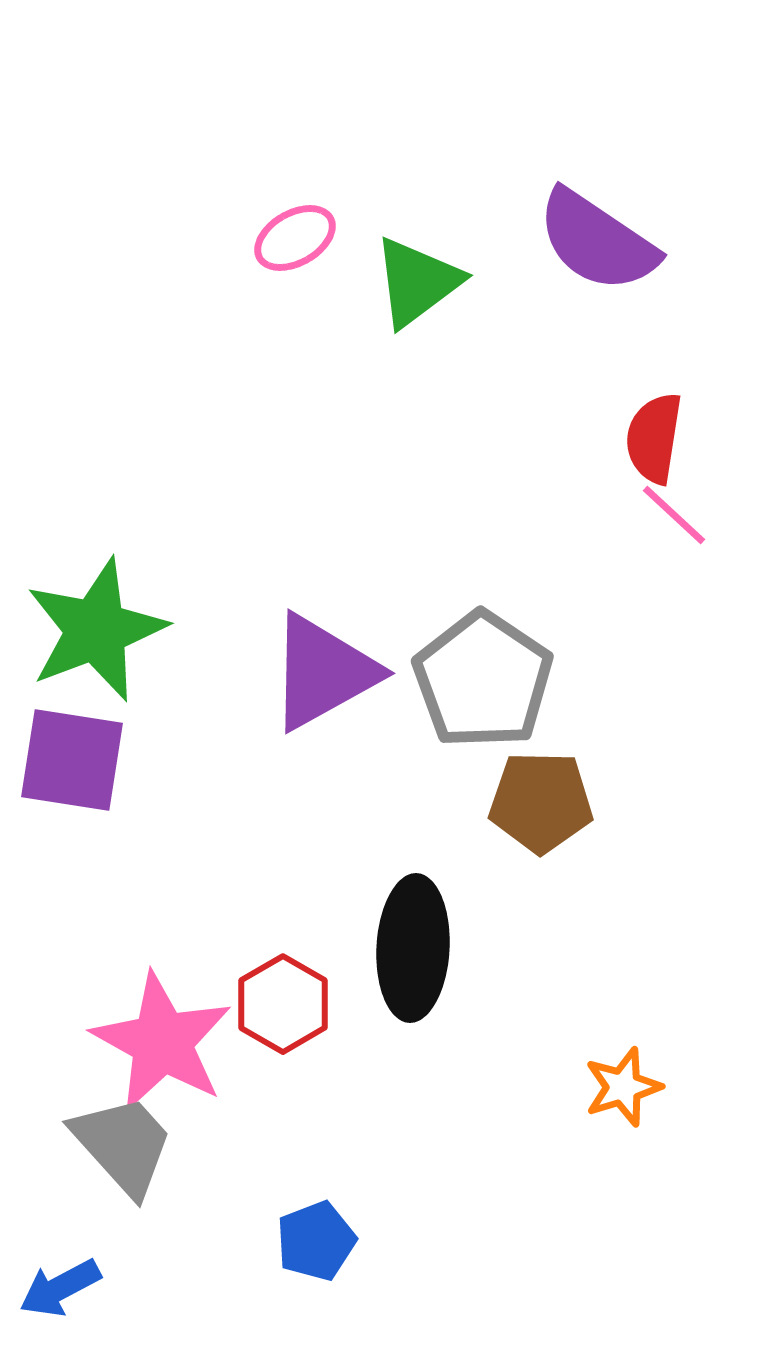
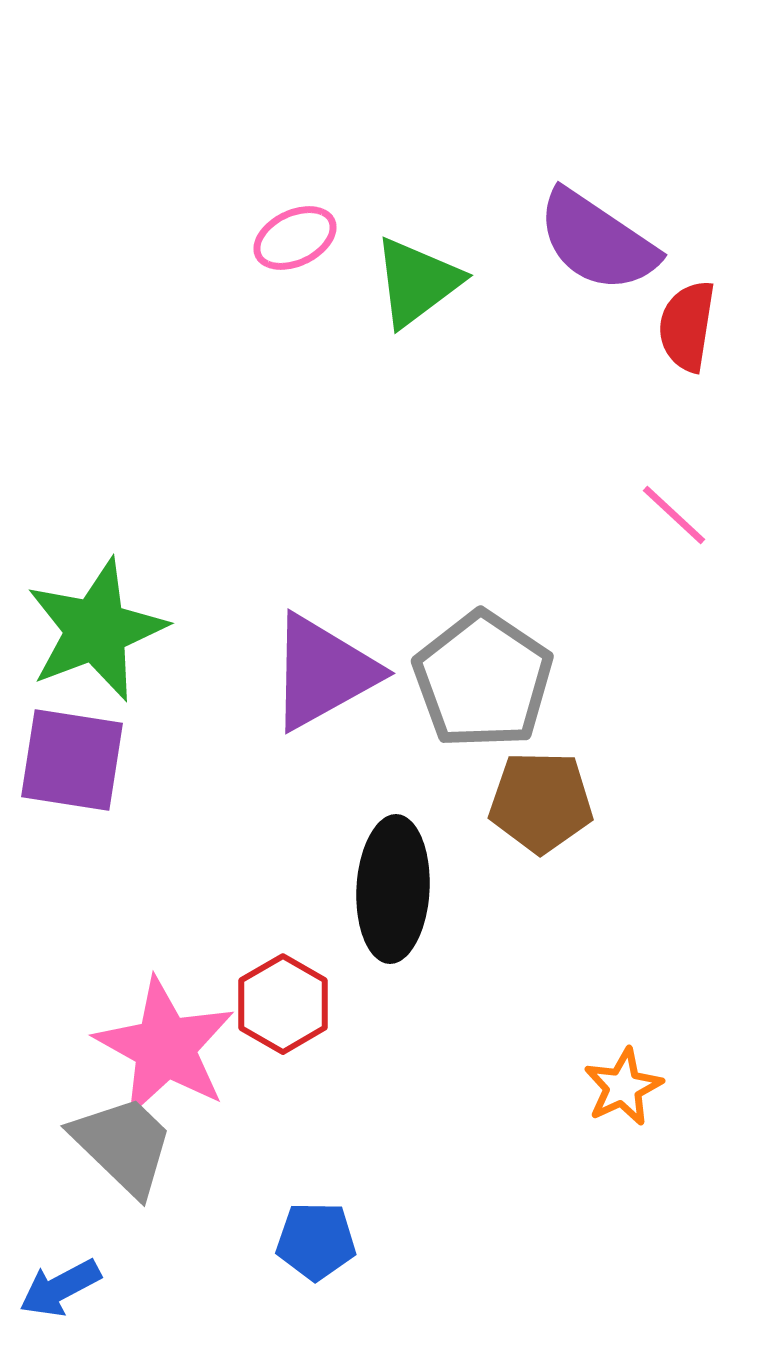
pink ellipse: rotated 4 degrees clockwise
red semicircle: moved 33 px right, 112 px up
black ellipse: moved 20 px left, 59 px up
pink star: moved 3 px right, 5 px down
orange star: rotated 8 degrees counterclockwise
gray trapezoid: rotated 4 degrees counterclockwise
blue pentagon: rotated 22 degrees clockwise
